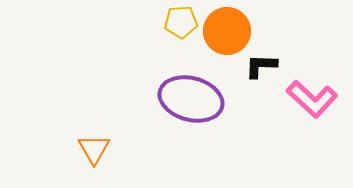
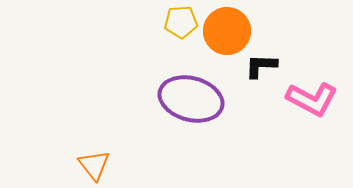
pink L-shape: rotated 15 degrees counterclockwise
orange triangle: moved 16 px down; rotated 8 degrees counterclockwise
